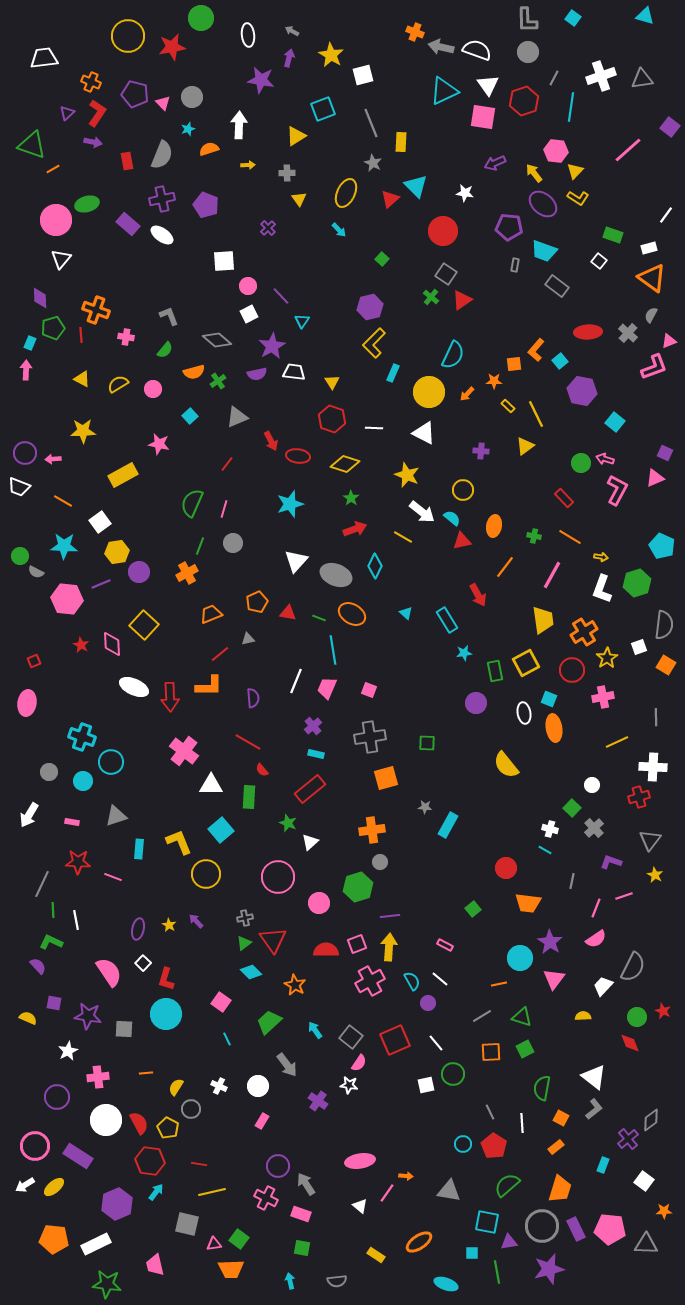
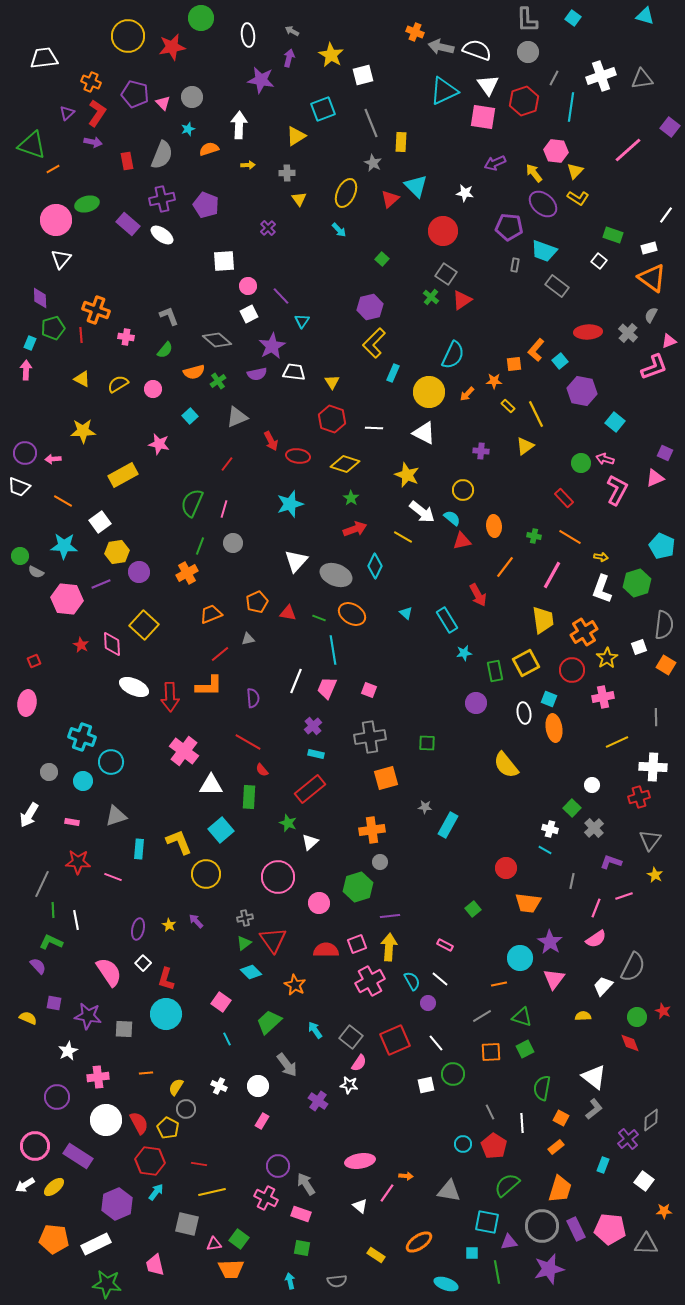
orange ellipse at (494, 526): rotated 15 degrees counterclockwise
gray circle at (191, 1109): moved 5 px left
